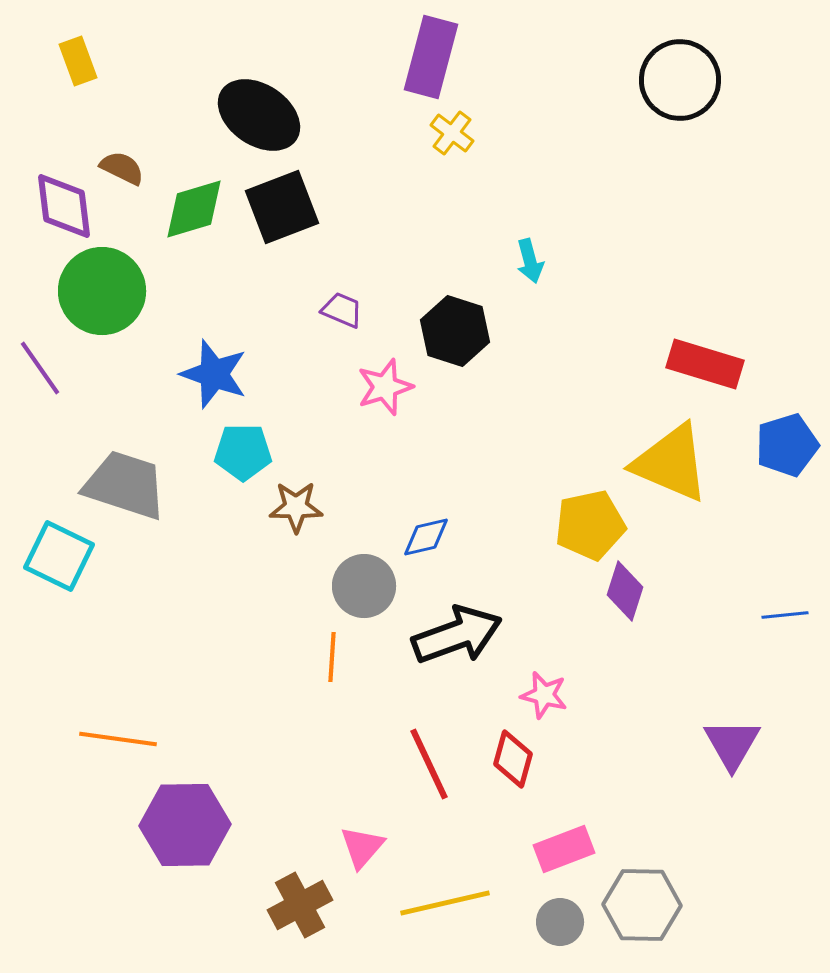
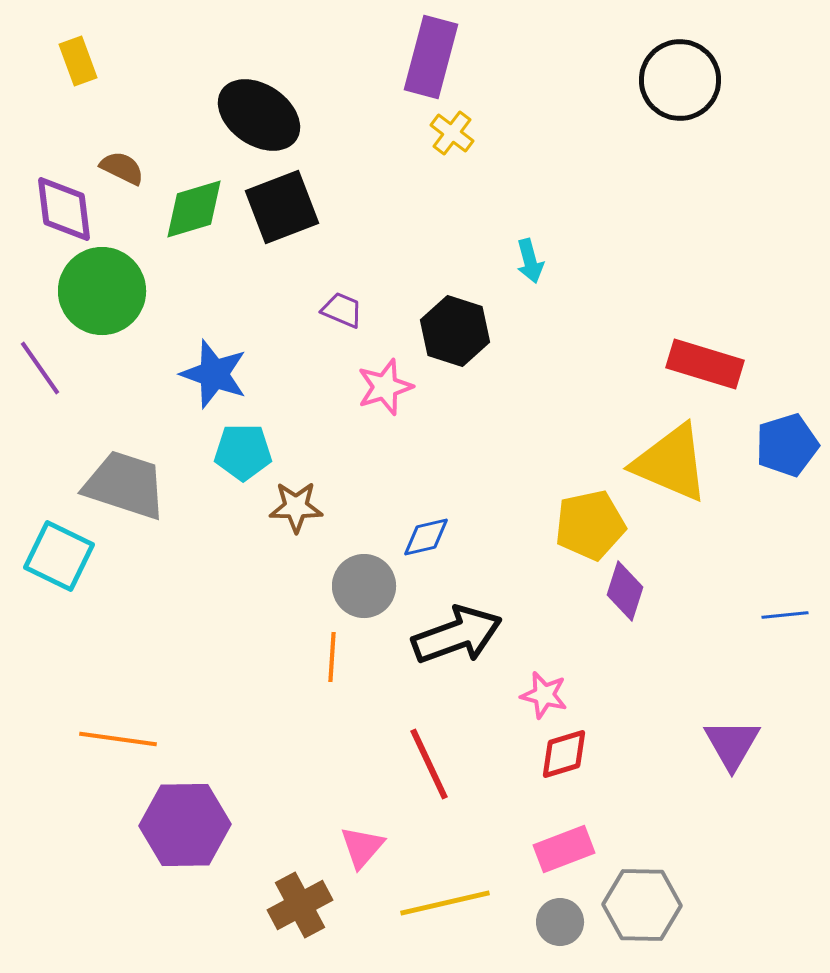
purple diamond at (64, 206): moved 3 px down
red diamond at (513, 759): moved 51 px right, 5 px up; rotated 58 degrees clockwise
